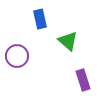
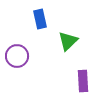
green triangle: rotated 35 degrees clockwise
purple rectangle: moved 1 px down; rotated 15 degrees clockwise
